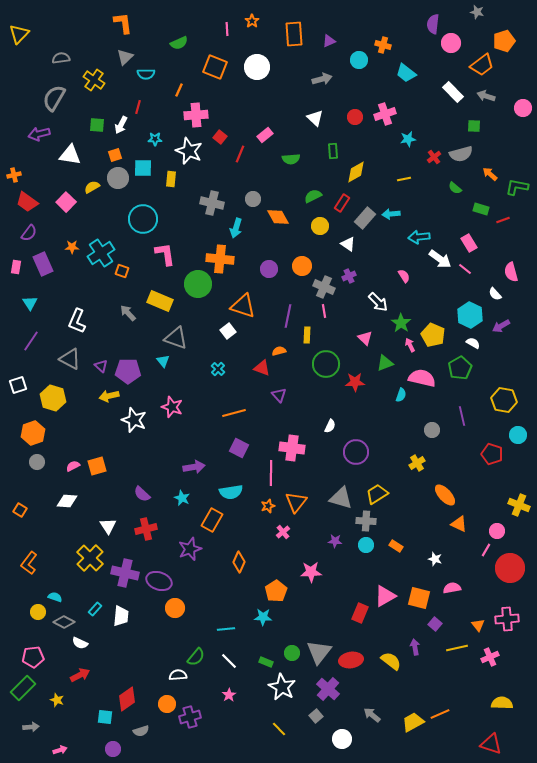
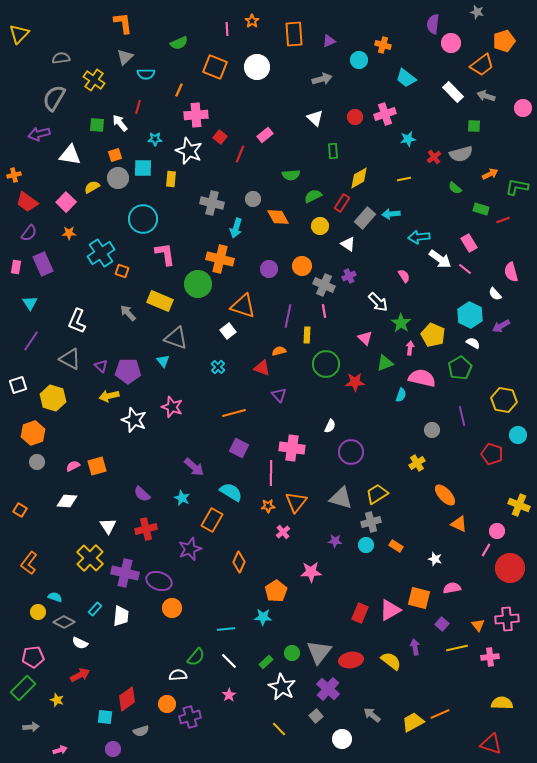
cyan trapezoid at (406, 73): moved 5 px down
white arrow at (121, 125): moved 1 px left, 2 px up; rotated 114 degrees clockwise
green semicircle at (291, 159): moved 16 px down
yellow diamond at (356, 172): moved 3 px right, 6 px down
orange arrow at (490, 174): rotated 112 degrees clockwise
orange star at (72, 247): moved 3 px left, 14 px up
orange cross at (220, 259): rotated 8 degrees clockwise
gray cross at (324, 287): moved 2 px up
pink arrow at (410, 345): moved 3 px down; rotated 32 degrees clockwise
cyan cross at (218, 369): moved 2 px up
purple circle at (356, 452): moved 5 px left
purple arrow at (194, 467): rotated 50 degrees clockwise
cyan semicircle at (231, 492): rotated 140 degrees counterclockwise
orange star at (268, 506): rotated 16 degrees clockwise
gray cross at (366, 521): moved 5 px right, 1 px down; rotated 18 degrees counterclockwise
pink triangle at (385, 596): moved 5 px right, 14 px down
orange circle at (175, 608): moved 3 px left
purple square at (435, 624): moved 7 px right
pink cross at (490, 657): rotated 18 degrees clockwise
green rectangle at (266, 662): rotated 64 degrees counterclockwise
